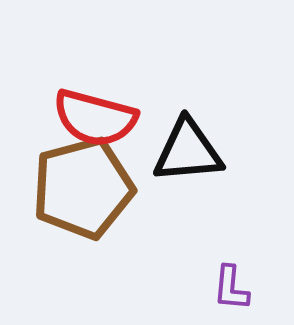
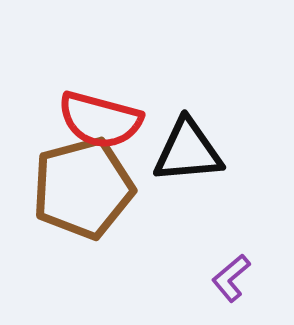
red semicircle: moved 5 px right, 2 px down
purple L-shape: moved 10 px up; rotated 45 degrees clockwise
